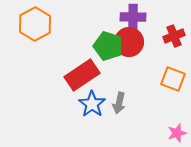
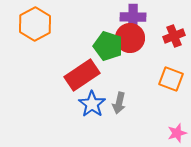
red circle: moved 1 px right, 4 px up
orange square: moved 2 px left
